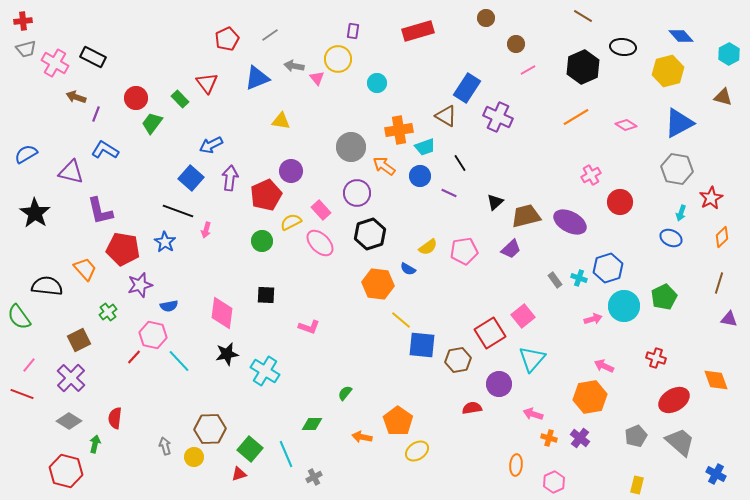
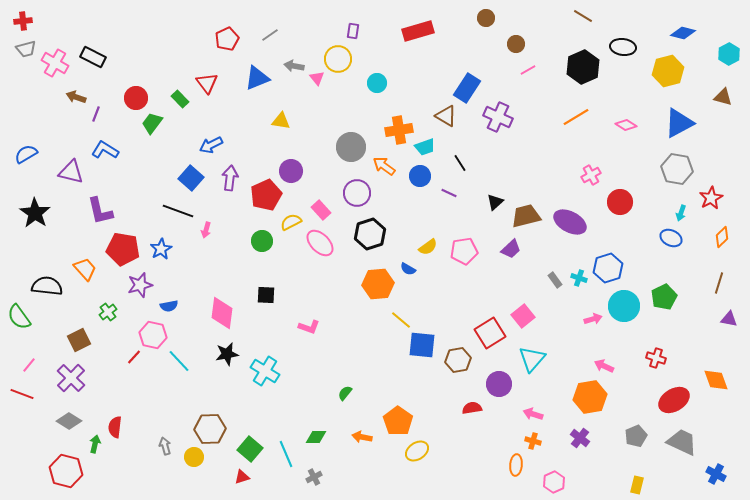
blue diamond at (681, 36): moved 2 px right, 3 px up; rotated 35 degrees counterclockwise
blue star at (165, 242): moved 4 px left, 7 px down; rotated 10 degrees clockwise
orange hexagon at (378, 284): rotated 12 degrees counterclockwise
red semicircle at (115, 418): moved 9 px down
green diamond at (312, 424): moved 4 px right, 13 px down
orange cross at (549, 438): moved 16 px left, 3 px down
gray trapezoid at (680, 442): moved 2 px right; rotated 16 degrees counterclockwise
red triangle at (239, 474): moved 3 px right, 3 px down
